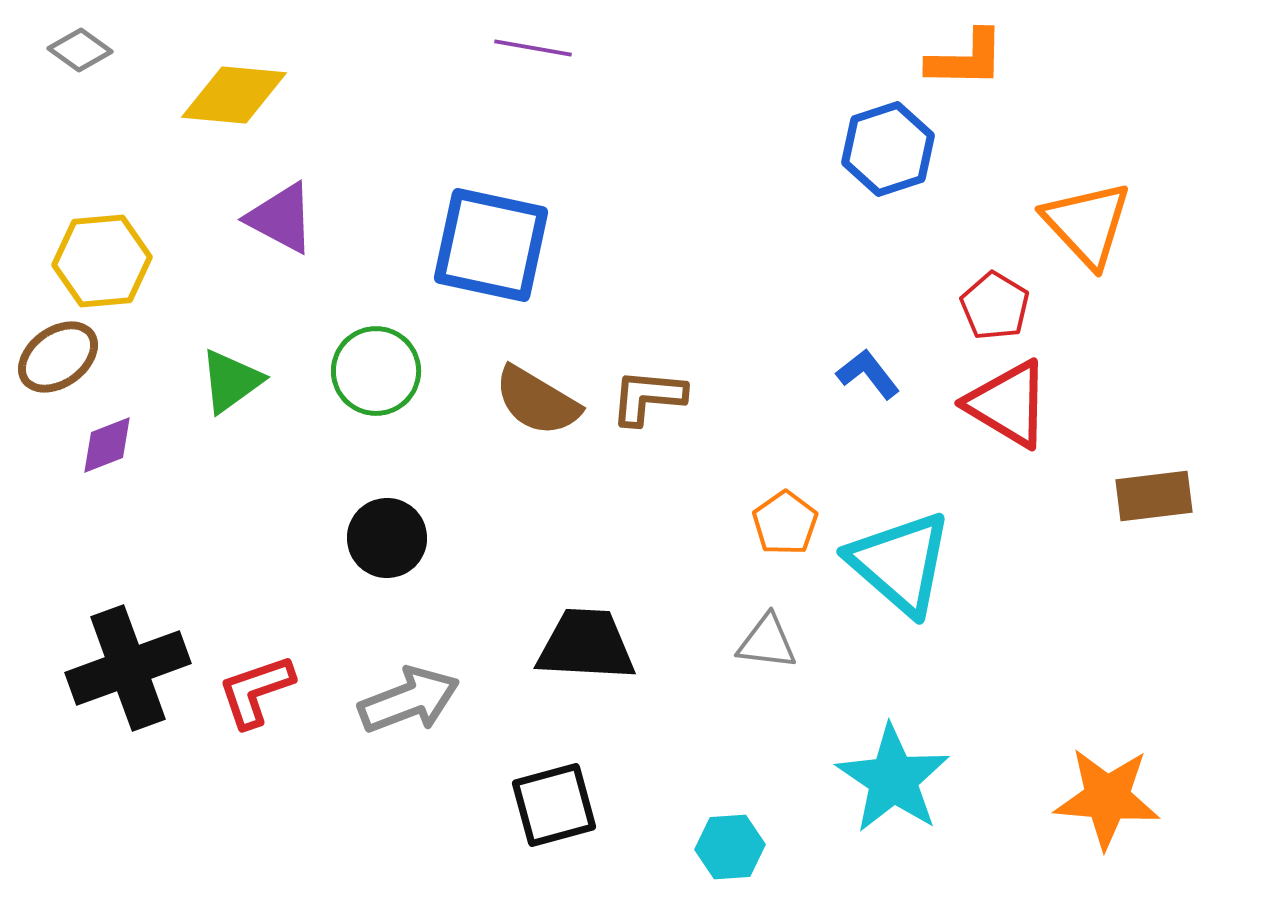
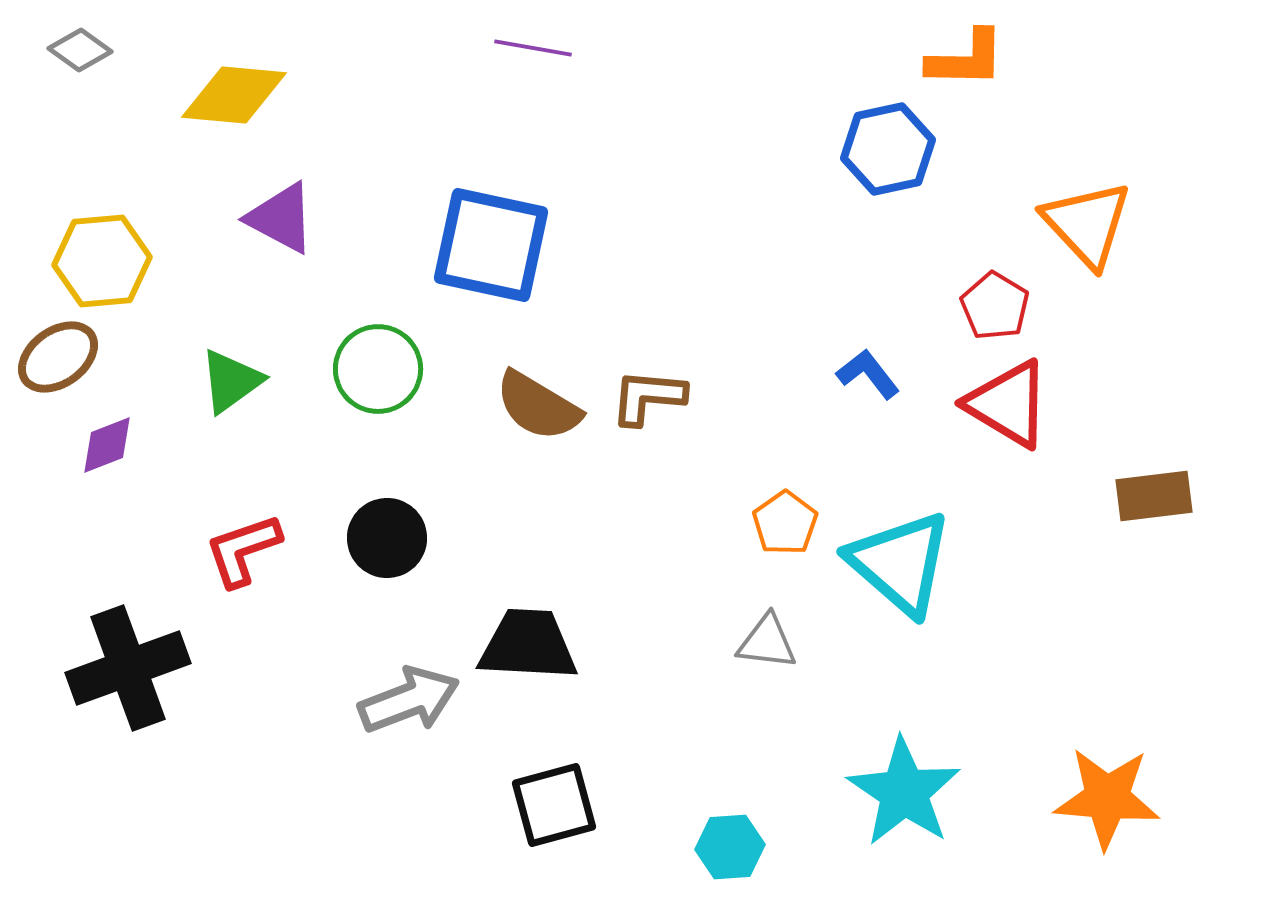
blue hexagon: rotated 6 degrees clockwise
green circle: moved 2 px right, 2 px up
brown semicircle: moved 1 px right, 5 px down
black trapezoid: moved 58 px left
red L-shape: moved 13 px left, 141 px up
cyan star: moved 11 px right, 13 px down
